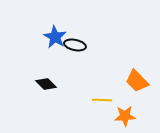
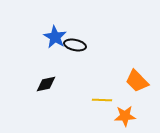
black diamond: rotated 55 degrees counterclockwise
